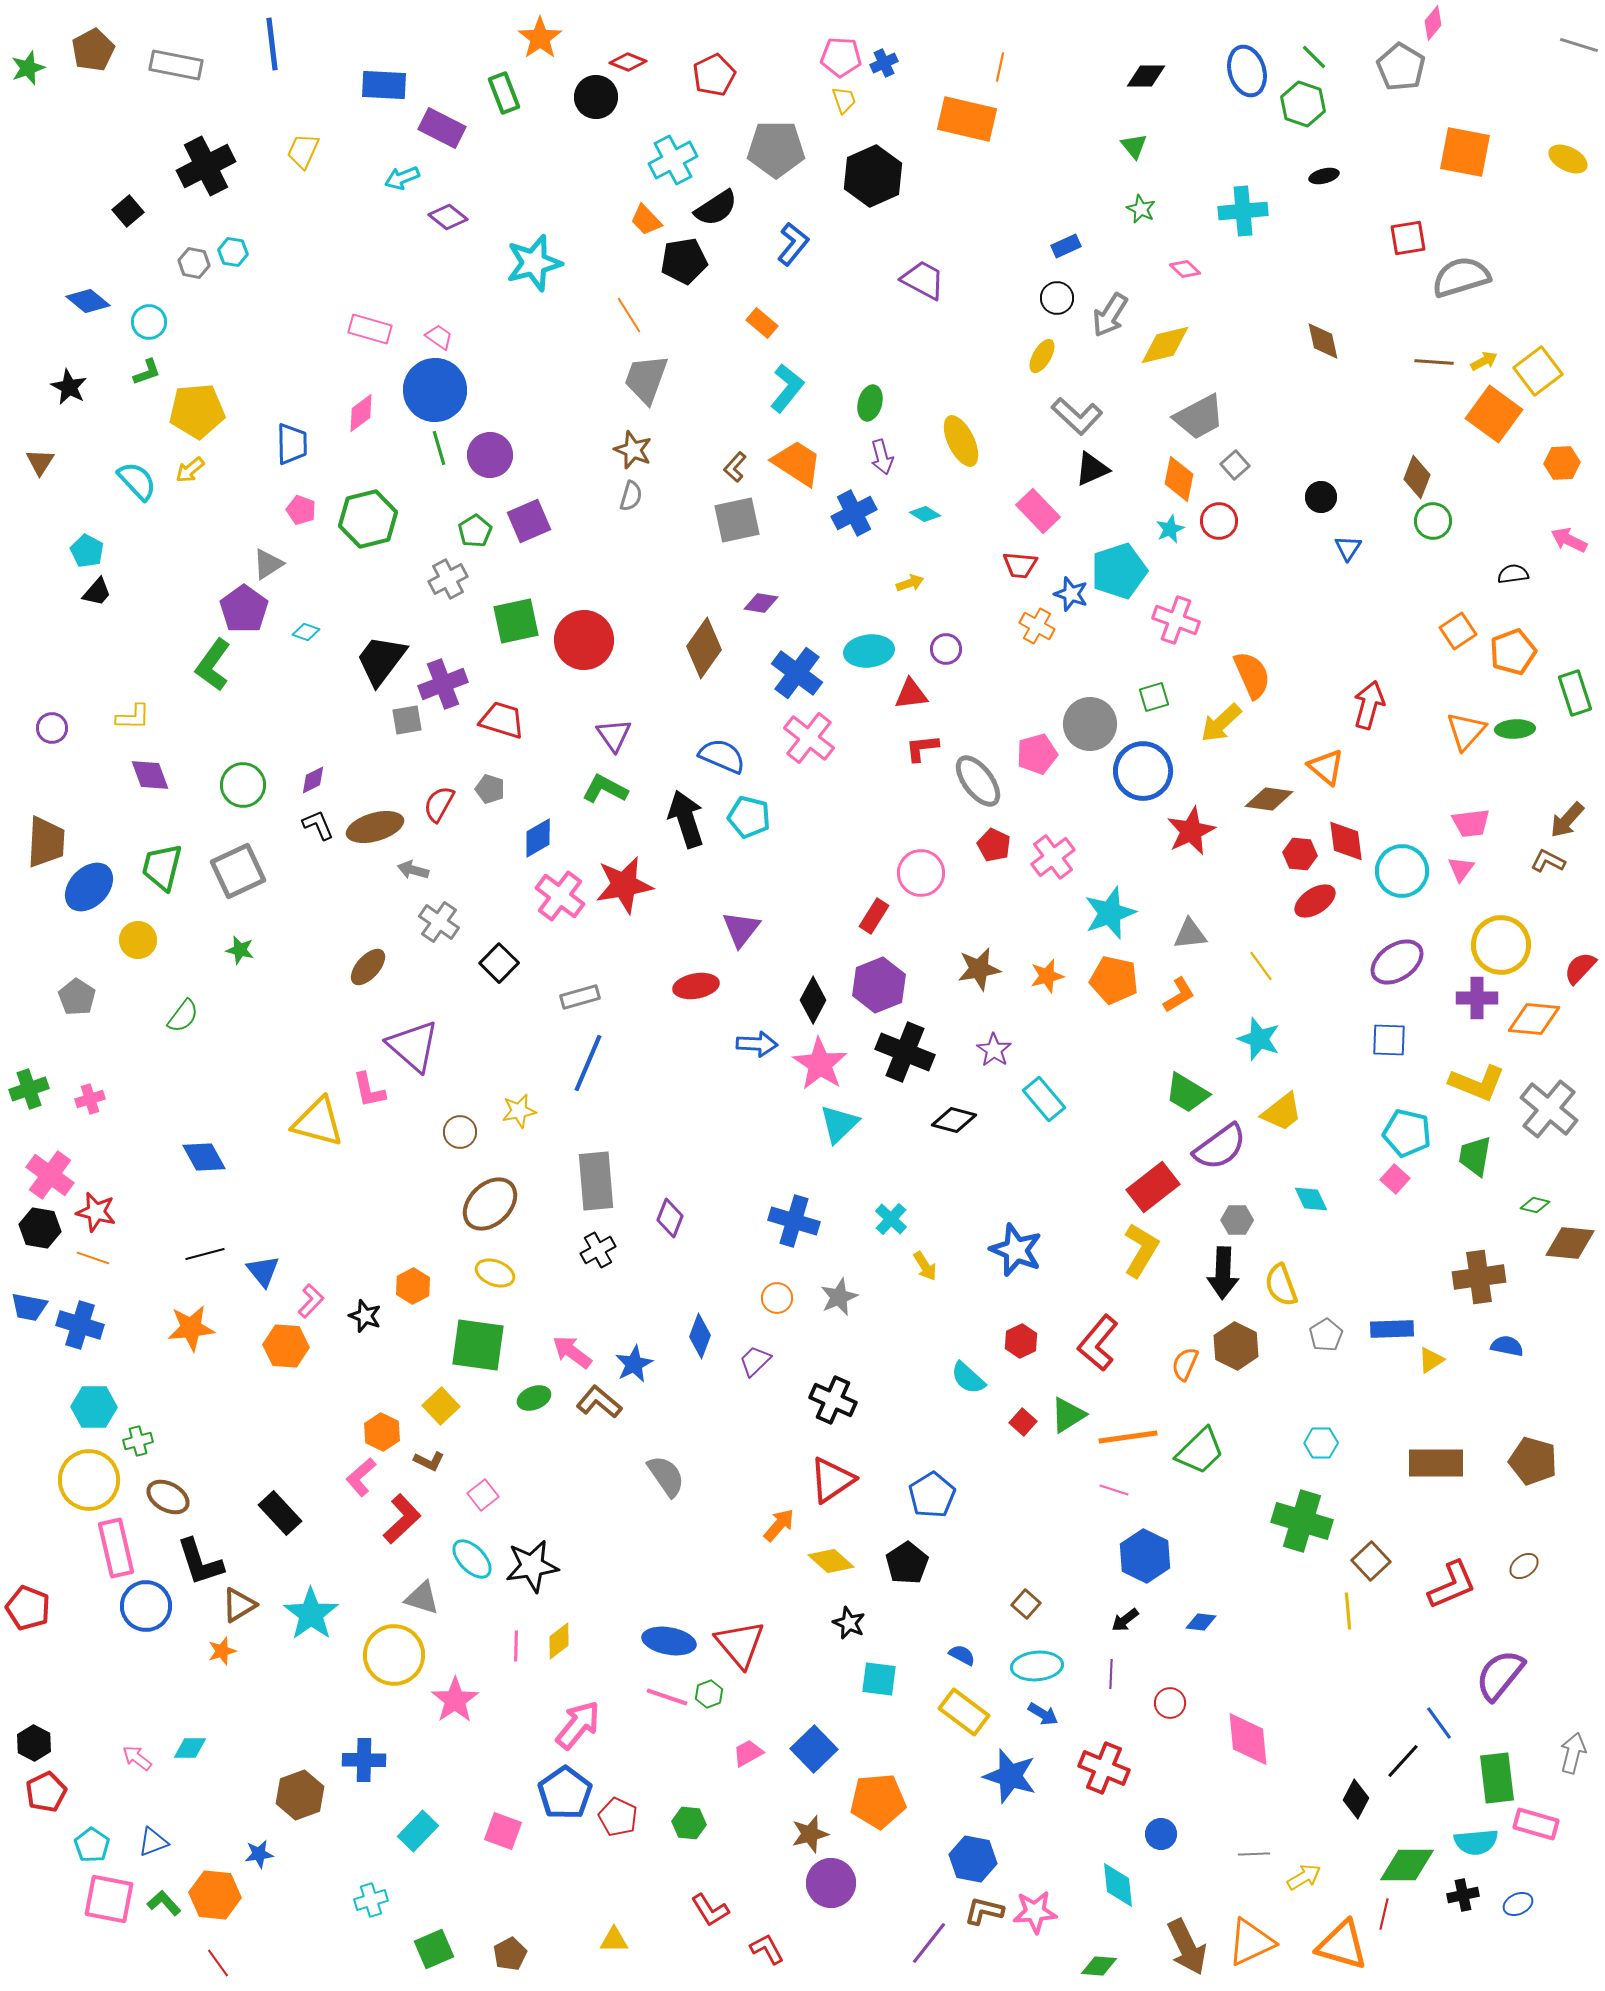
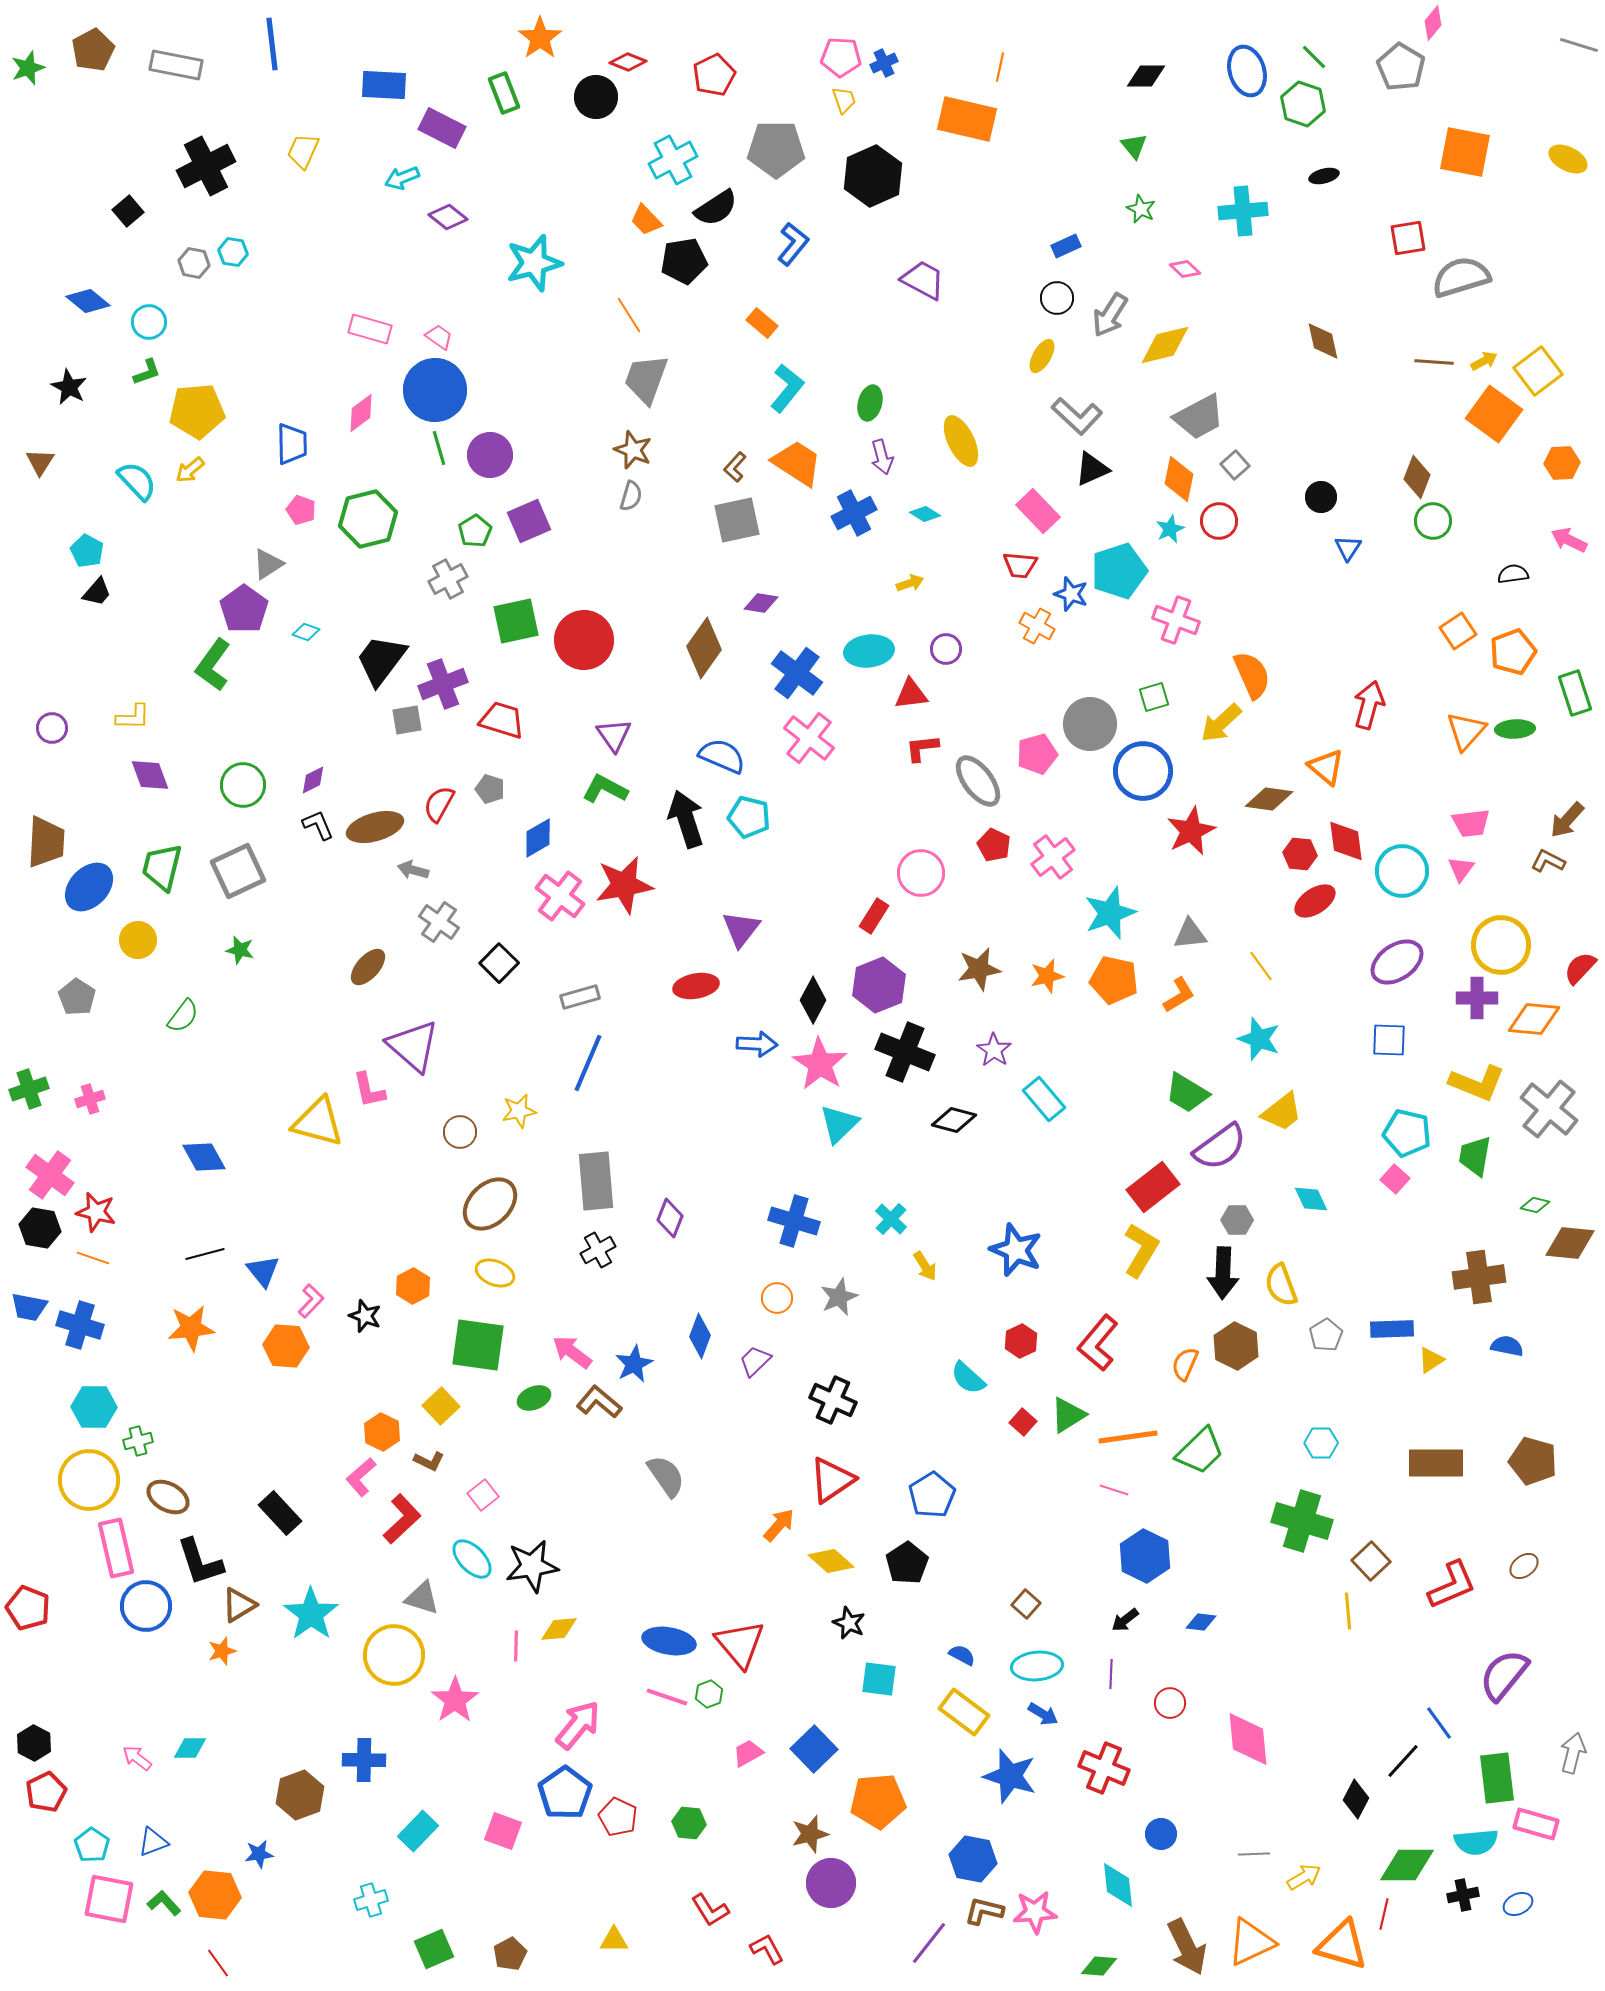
yellow diamond at (559, 1641): moved 12 px up; rotated 33 degrees clockwise
purple semicircle at (1500, 1675): moved 4 px right
